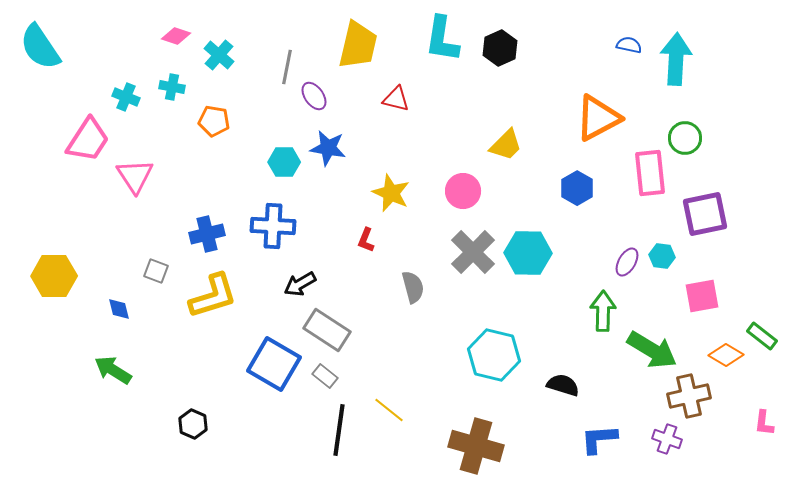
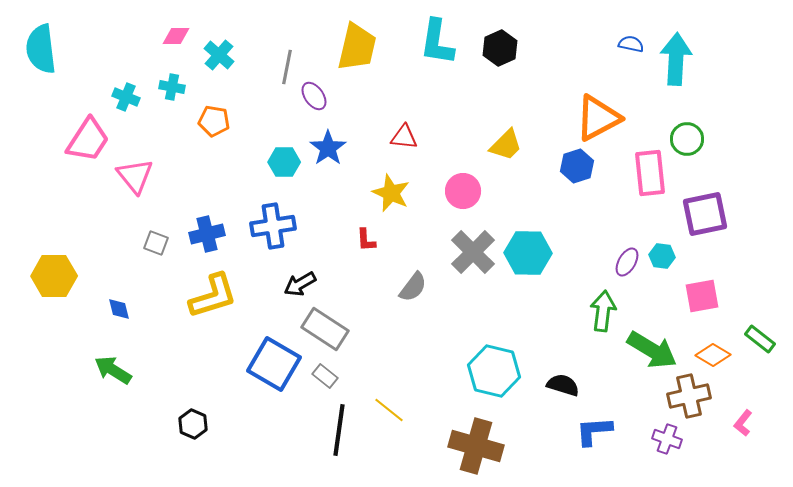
pink diamond at (176, 36): rotated 20 degrees counterclockwise
cyan L-shape at (442, 39): moved 5 px left, 3 px down
yellow trapezoid at (358, 45): moved 1 px left, 2 px down
blue semicircle at (629, 45): moved 2 px right, 1 px up
cyan semicircle at (40, 47): moved 1 px right, 2 px down; rotated 27 degrees clockwise
red triangle at (396, 99): moved 8 px right, 38 px down; rotated 8 degrees counterclockwise
green circle at (685, 138): moved 2 px right, 1 px down
blue star at (328, 148): rotated 27 degrees clockwise
pink triangle at (135, 176): rotated 6 degrees counterclockwise
blue hexagon at (577, 188): moved 22 px up; rotated 12 degrees clockwise
blue cross at (273, 226): rotated 12 degrees counterclockwise
red L-shape at (366, 240): rotated 25 degrees counterclockwise
gray square at (156, 271): moved 28 px up
gray semicircle at (413, 287): rotated 52 degrees clockwise
green arrow at (603, 311): rotated 6 degrees clockwise
gray rectangle at (327, 330): moved 2 px left, 1 px up
green rectangle at (762, 336): moved 2 px left, 3 px down
cyan hexagon at (494, 355): moved 16 px down
orange diamond at (726, 355): moved 13 px left
pink L-shape at (764, 423): moved 21 px left; rotated 32 degrees clockwise
blue L-shape at (599, 439): moved 5 px left, 8 px up
